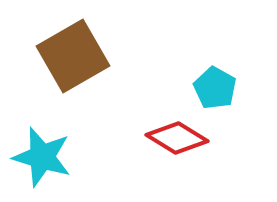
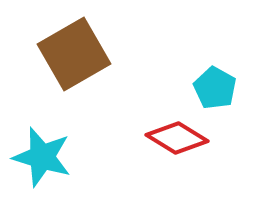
brown square: moved 1 px right, 2 px up
